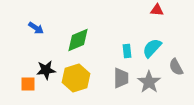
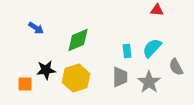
gray trapezoid: moved 1 px left, 1 px up
orange square: moved 3 px left
